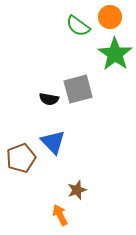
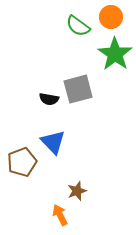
orange circle: moved 1 px right
brown pentagon: moved 1 px right, 4 px down
brown star: moved 1 px down
